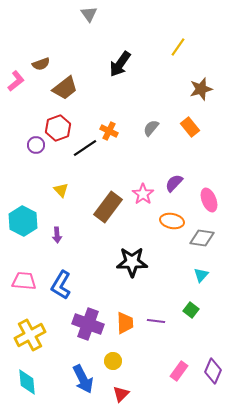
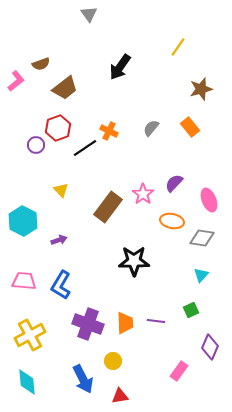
black arrow: moved 3 px down
purple arrow: moved 2 px right, 5 px down; rotated 105 degrees counterclockwise
black star: moved 2 px right, 1 px up
green square: rotated 28 degrees clockwise
purple diamond: moved 3 px left, 24 px up
red triangle: moved 1 px left, 2 px down; rotated 36 degrees clockwise
